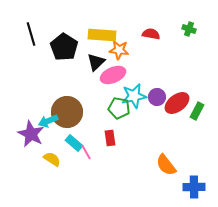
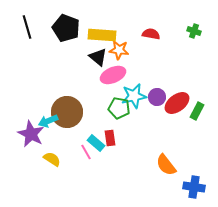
green cross: moved 5 px right, 2 px down
black line: moved 4 px left, 7 px up
black pentagon: moved 2 px right, 19 px up; rotated 12 degrees counterclockwise
black triangle: moved 2 px right, 5 px up; rotated 36 degrees counterclockwise
cyan rectangle: moved 22 px right
blue cross: rotated 10 degrees clockwise
